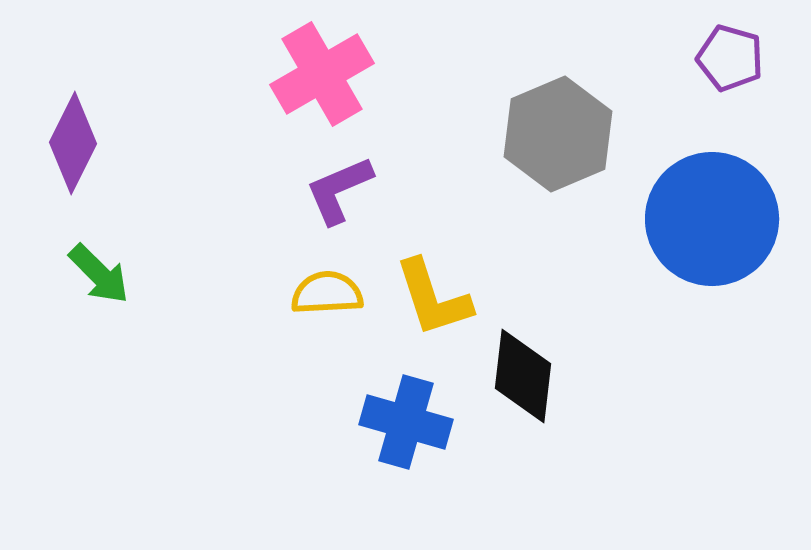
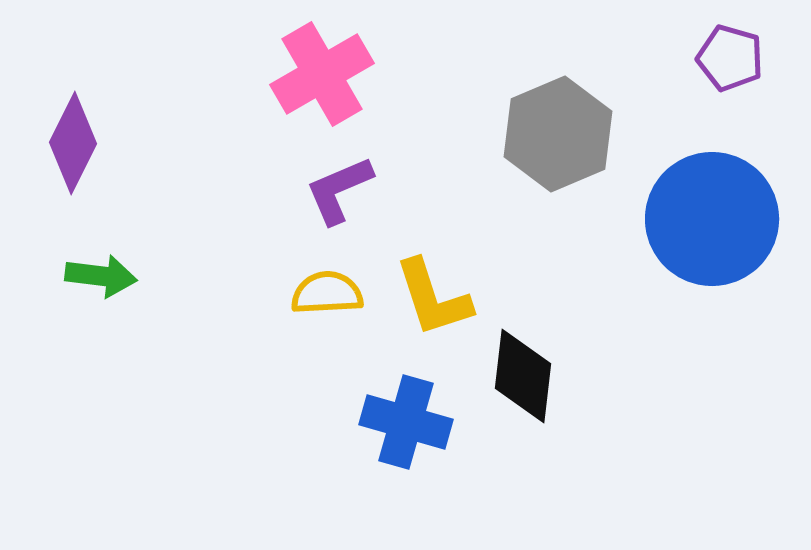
green arrow: moved 2 px right, 2 px down; rotated 38 degrees counterclockwise
